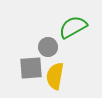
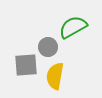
gray square: moved 5 px left, 3 px up
